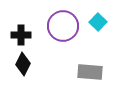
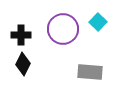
purple circle: moved 3 px down
